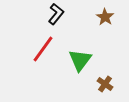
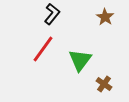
black L-shape: moved 4 px left
brown cross: moved 1 px left
